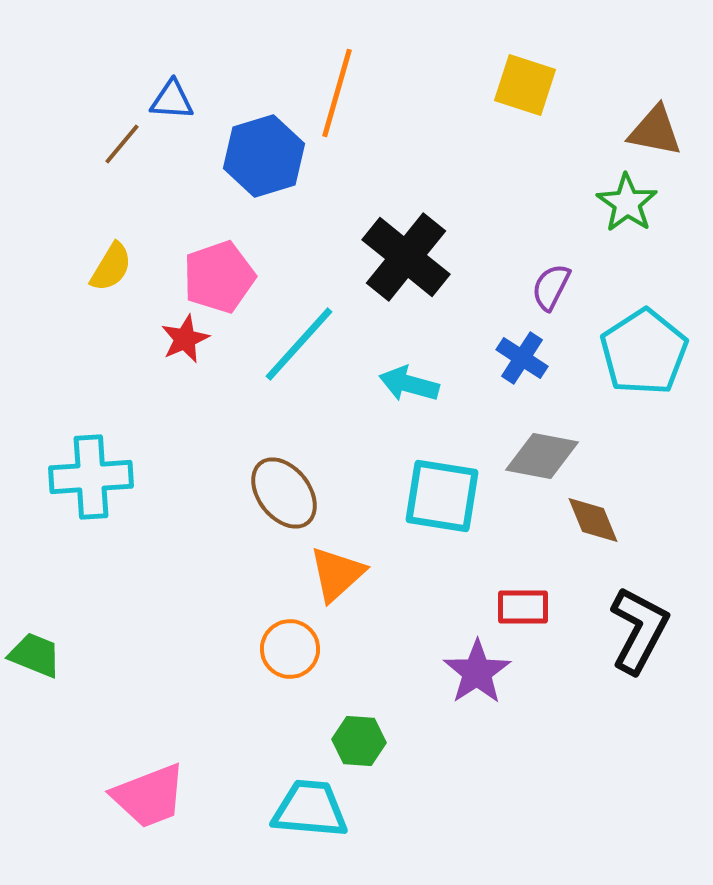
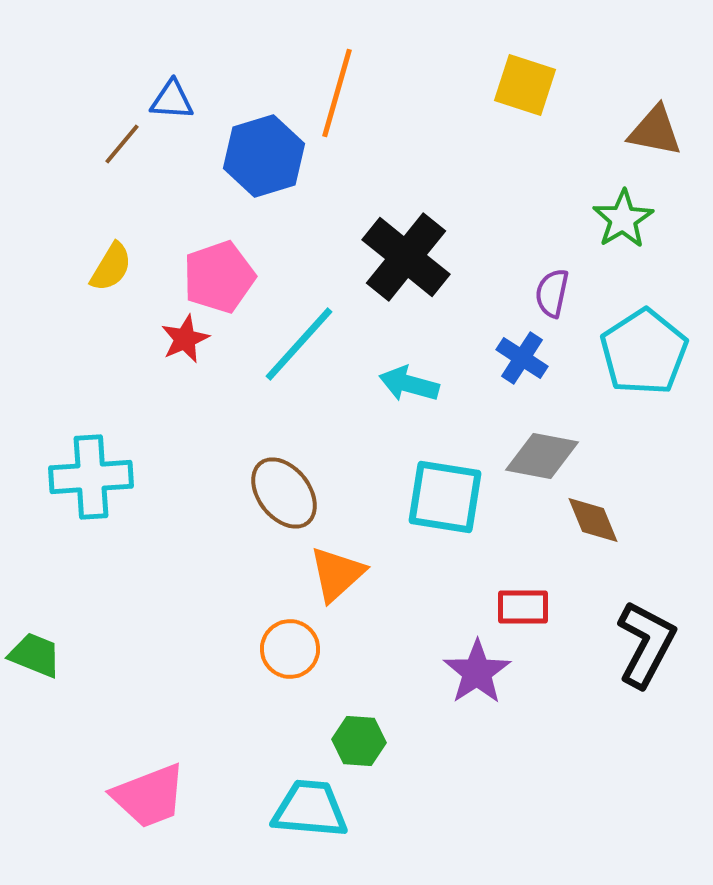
green star: moved 4 px left, 16 px down; rotated 6 degrees clockwise
purple semicircle: moved 1 px right, 6 px down; rotated 15 degrees counterclockwise
cyan square: moved 3 px right, 1 px down
black L-shape: moved 7 px right, 14 px down
